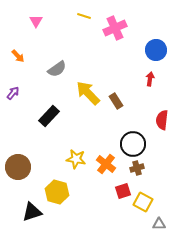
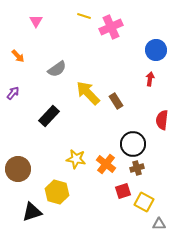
pink cross: moved 4 px left, 1 px up
brown circle: moved 2 px down
yellow square: moved 1 px right
